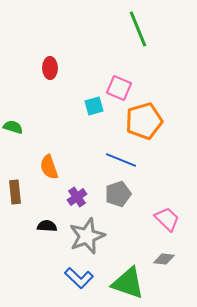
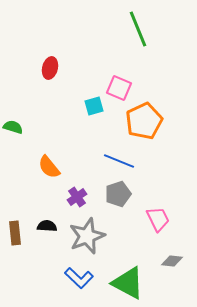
red ellipse: rotated 15 degrees clockwise
orange pentagon: rotated 9 degrees counterclockwise
blue line: moved 2 px left, 1 px down
orange semicircle: rotated 20 degrees counterclockwise
brown rectangle: moved 41 px down
pink trapezoid: moved 9 px left; rotated 20 degrees clockwise
gray diamond: moved 8 px right, 2 px down
green triangle: rotated 9 degrees clockwise
